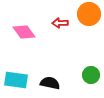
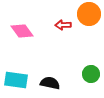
red arrow: moved 3 px right, 2 px down
pink diamond: moved 2 px left, 1 px up
green circle: moved 1 px up
